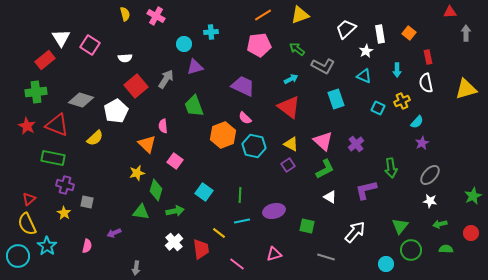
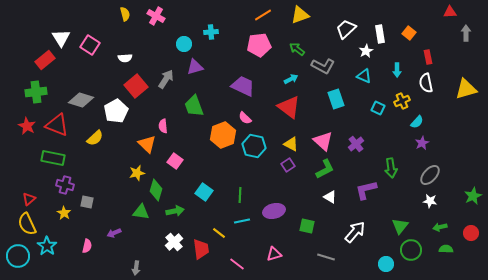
green arrow at (440, 224): moved 3 px down
